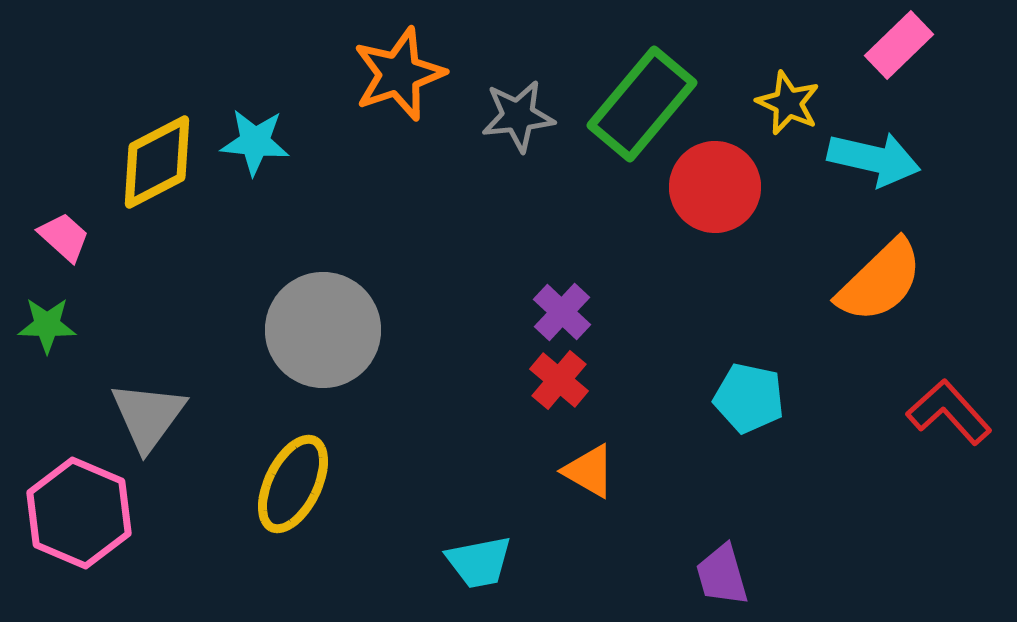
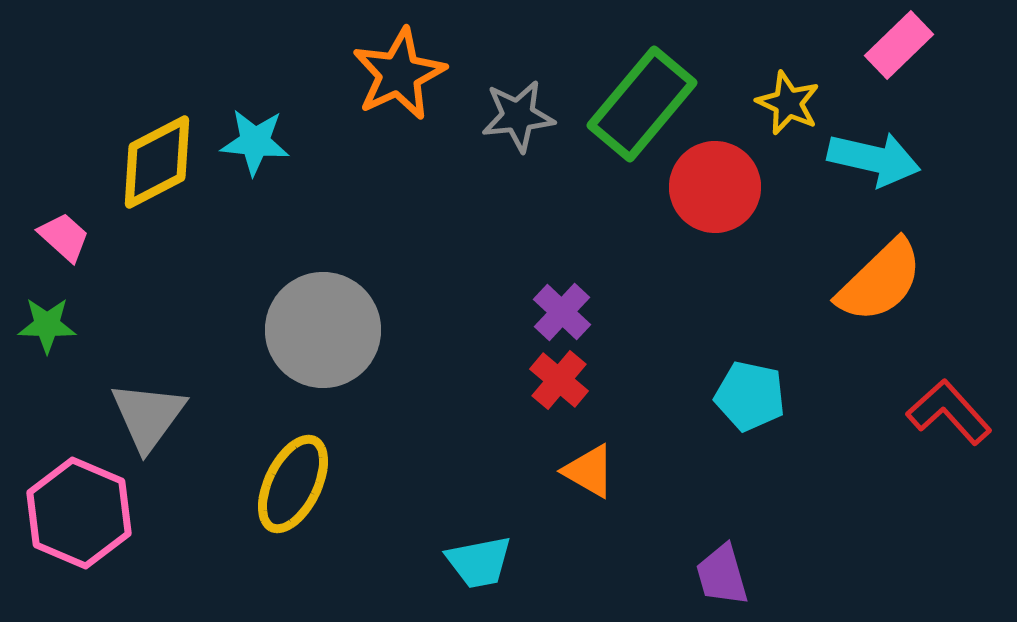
orange star: rotated 6 degrees counterclockwise
cyan pentagon: moved 1 px right, 2 px up
